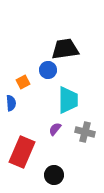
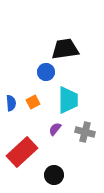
blue circle: moved 2 px left, 2 px down
orange square: moved 10 px right, 20 px down
red rectangle: rotated 24 degrees clockwise
